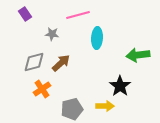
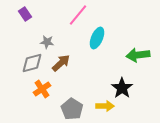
pink line: rotated 35 degrees counterclockwise
gray star: moved 5 px left, 8 px down
cyan ellipse: rotated 20 degrees clockwise
gray diamond: moved 2 px left, 1 px down
black star: moved 2 px right, 2 px down
gray pentagon: rotated 25 degrees counterclockwise
